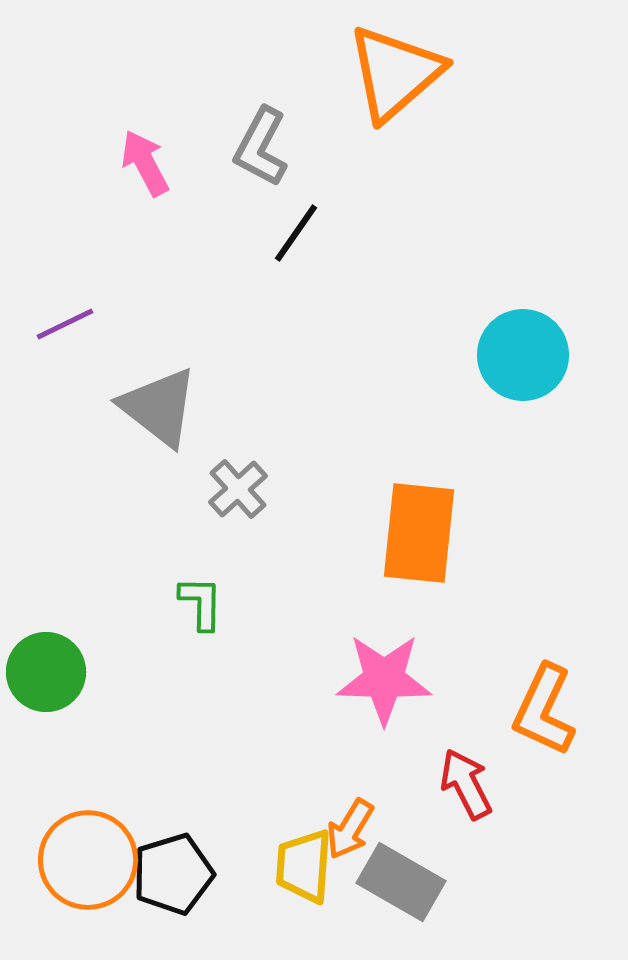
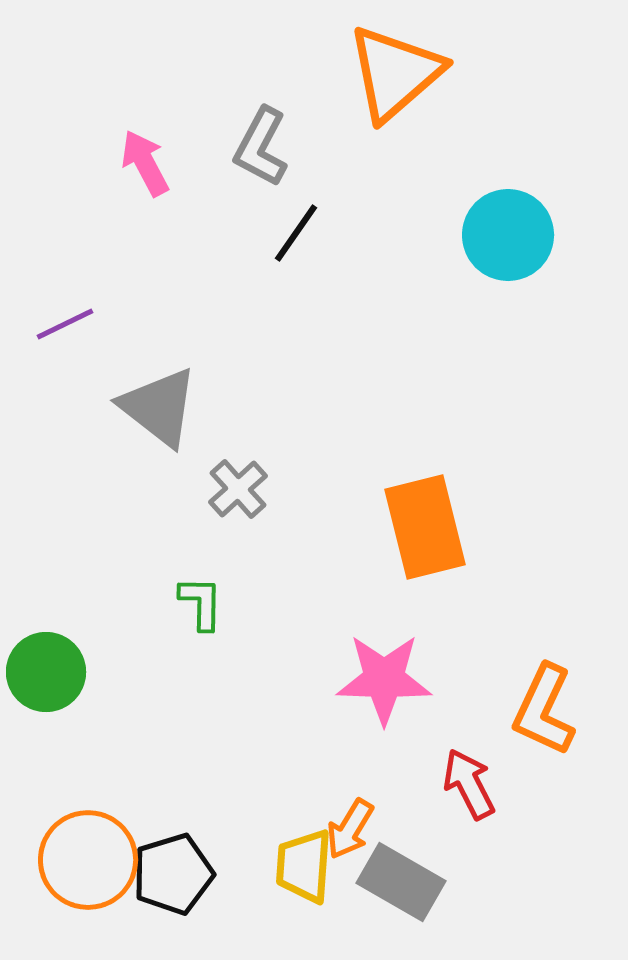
cyan circle: moved 15 px left, 120 px up
orange rectangle: moved 6 px right, 6 px up; rotated 20 degrees counterclockwise
red arrow: moved 3 px right
